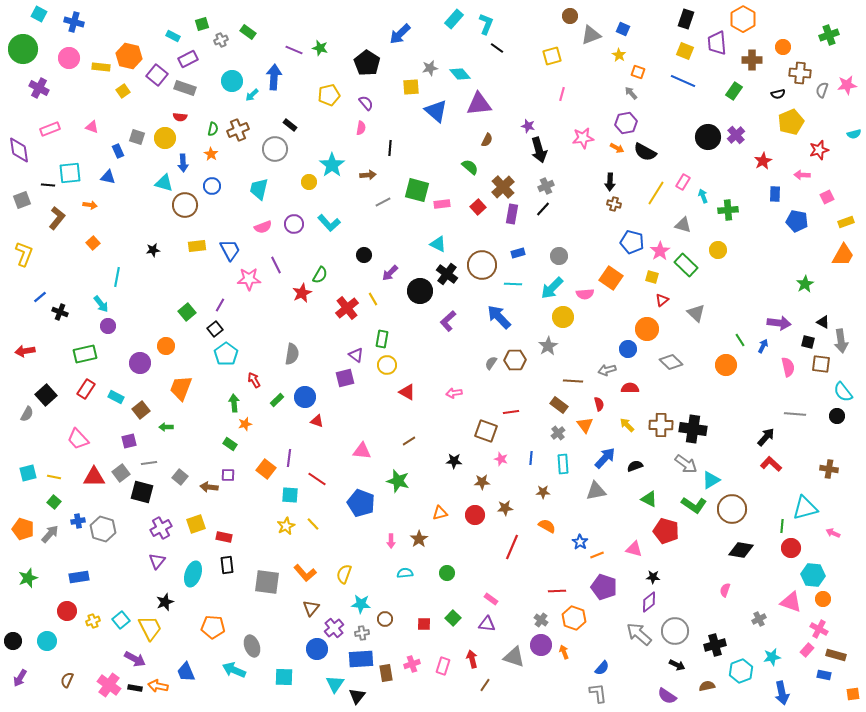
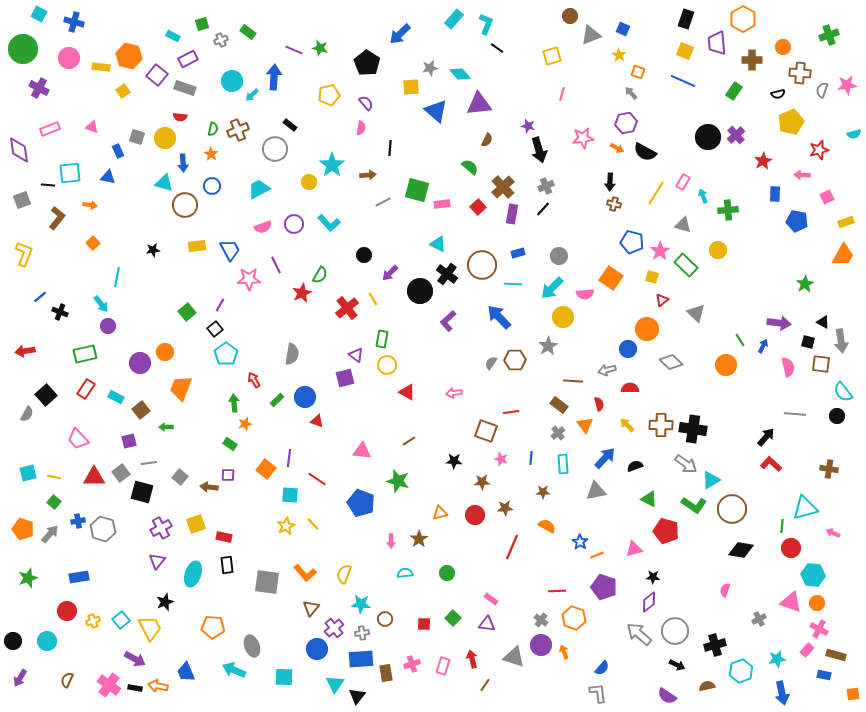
cyan trapezoid at (259, 189): rotated 50 degrees clockwise
orange circle at (166, 346): moved 1 px left, 6 px down
pink triangle at (634, 549): rotated 30 degrees counterclockwise
orange circle at (823, 599): moved 6 px left, 4 px down
cyan star at (772, 657): moved 5 px right, 2 px down
